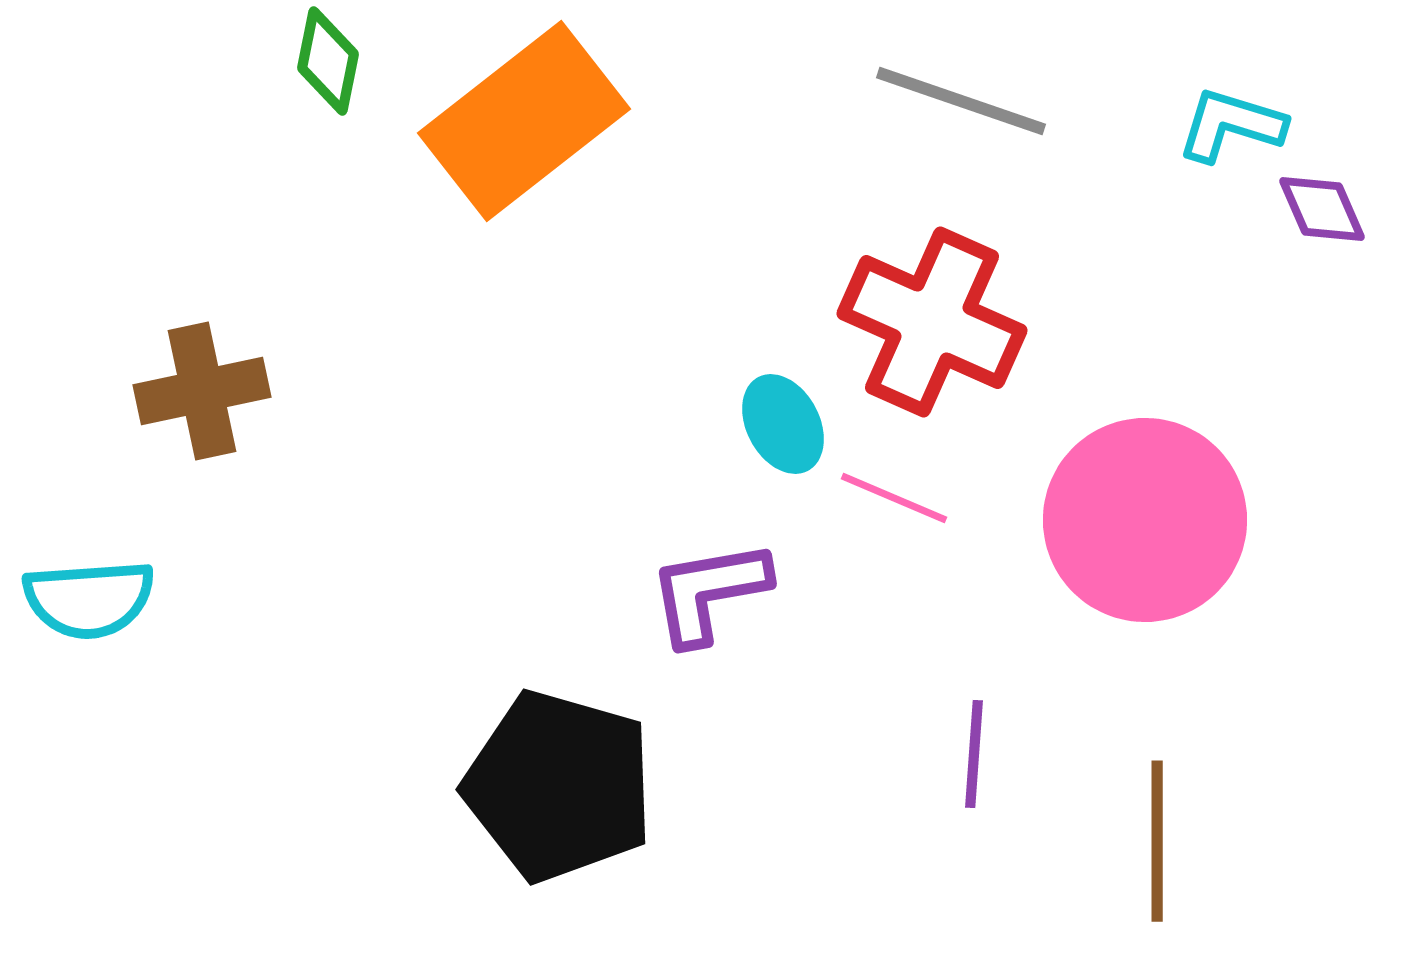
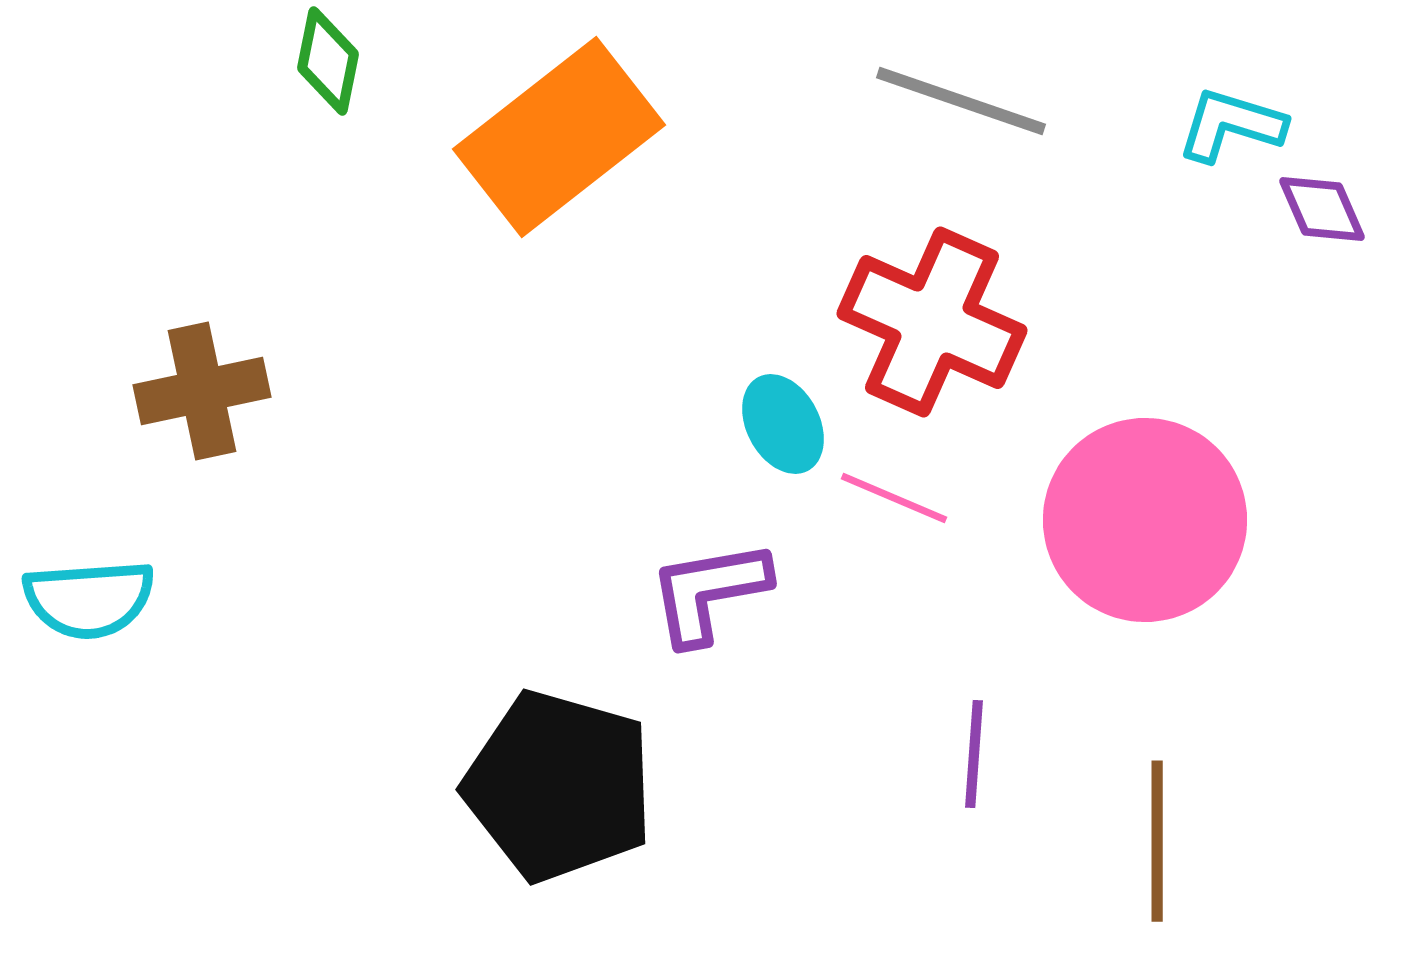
orange rectangle: moved 35 px right, 16 px down
